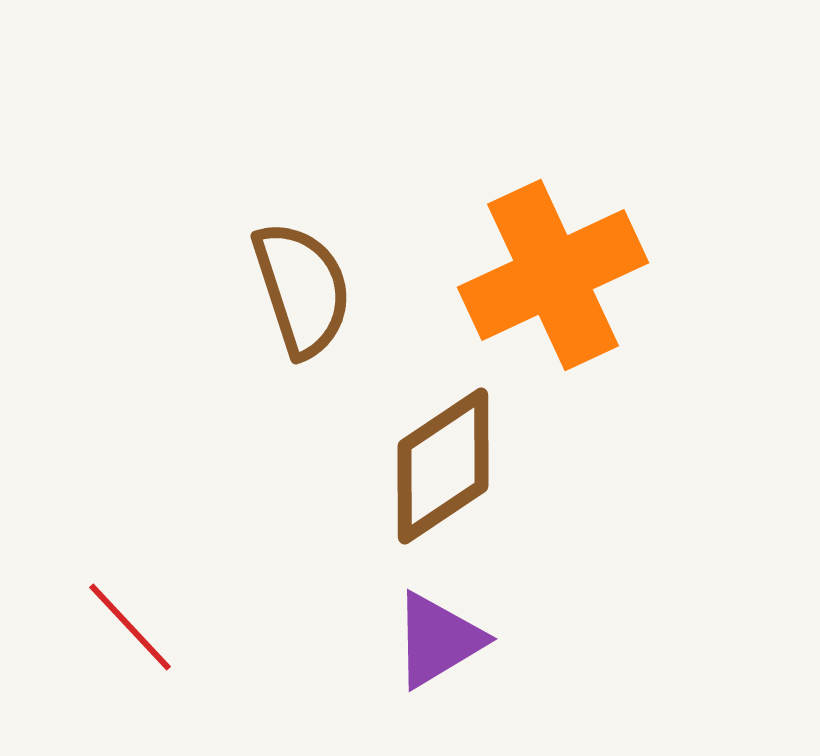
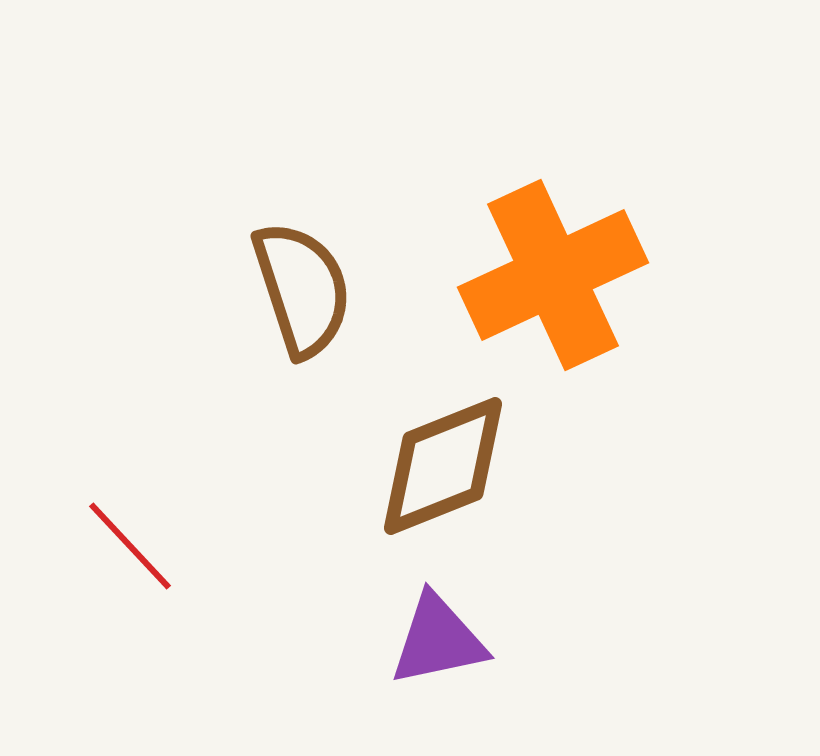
brown diamond: rotated 12 degrees clockwise
red line: moved 81 px up
purple triangle: rotated 19 degrees clockwise
